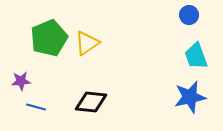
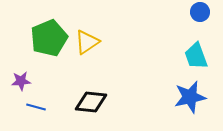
blue circle: moved 11 px right, 3 px up
yellow triangle: moved 1 px up
